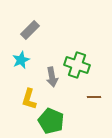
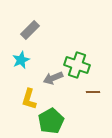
gray arrow: moved 1 px right, 1 px down; rotated 78 degrees clockwise
brown line: moved 1 px left, 5 px up
green pentagon: rotated 20 degrees clockwise
